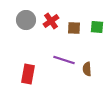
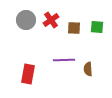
red cross: moved 1 px up
purple line: rotated 20 degrees counterclockwise
brown semicircle: moved 1 px right
